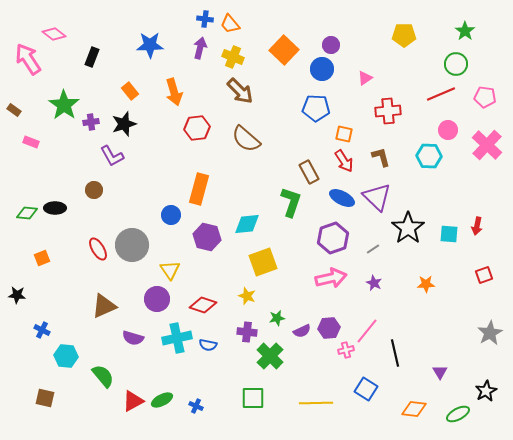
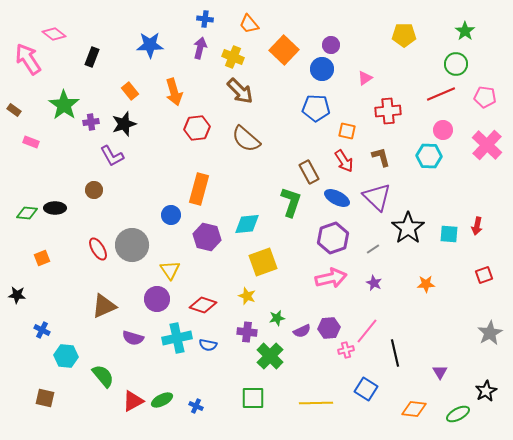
orange trapezoid at (230, 24): moved 19 px right
pink circle at (448, 130): moved 5 px left
orange square at (344, 134): moved 3 px right, 3 px up
blue ellipse at (342, 198): moved 5 px left
